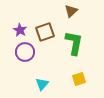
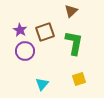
purple circle: moved 1 px up
